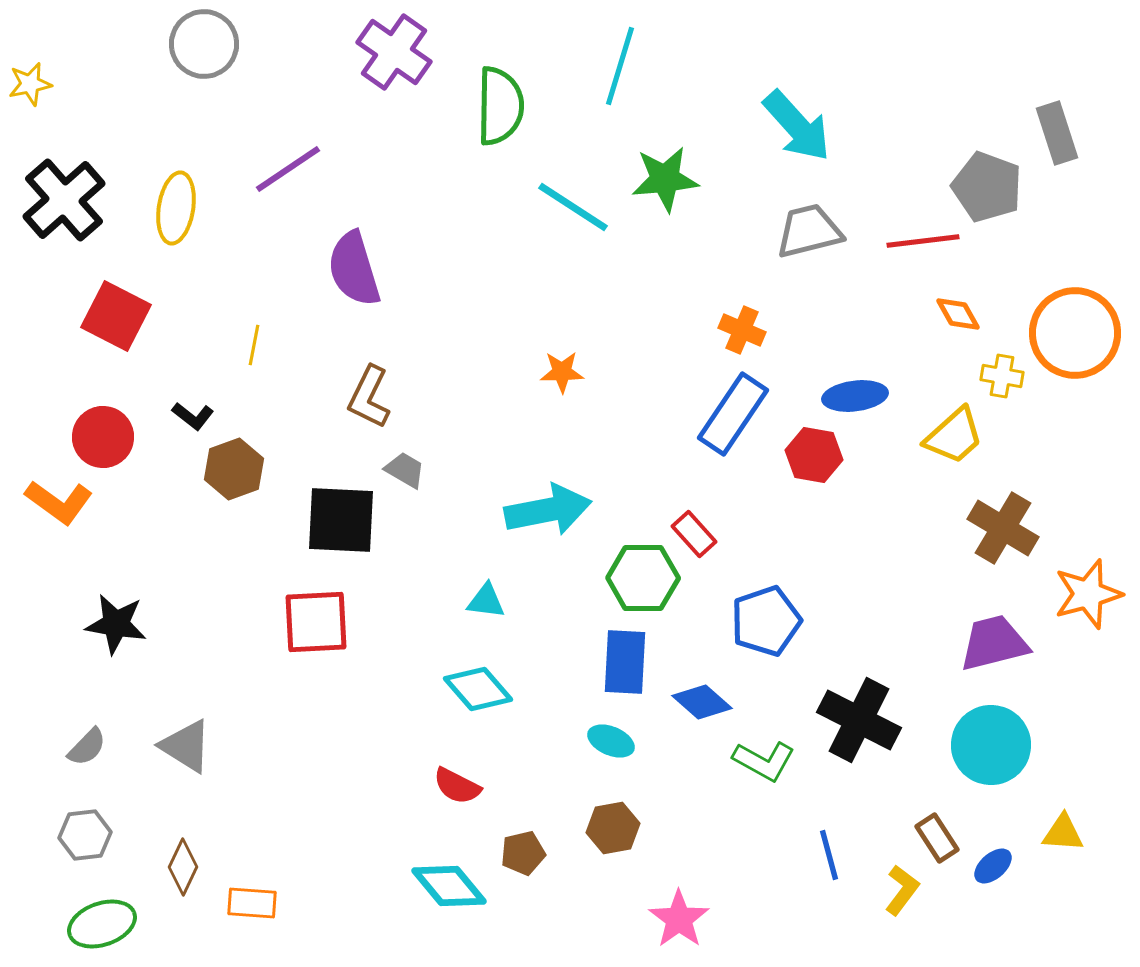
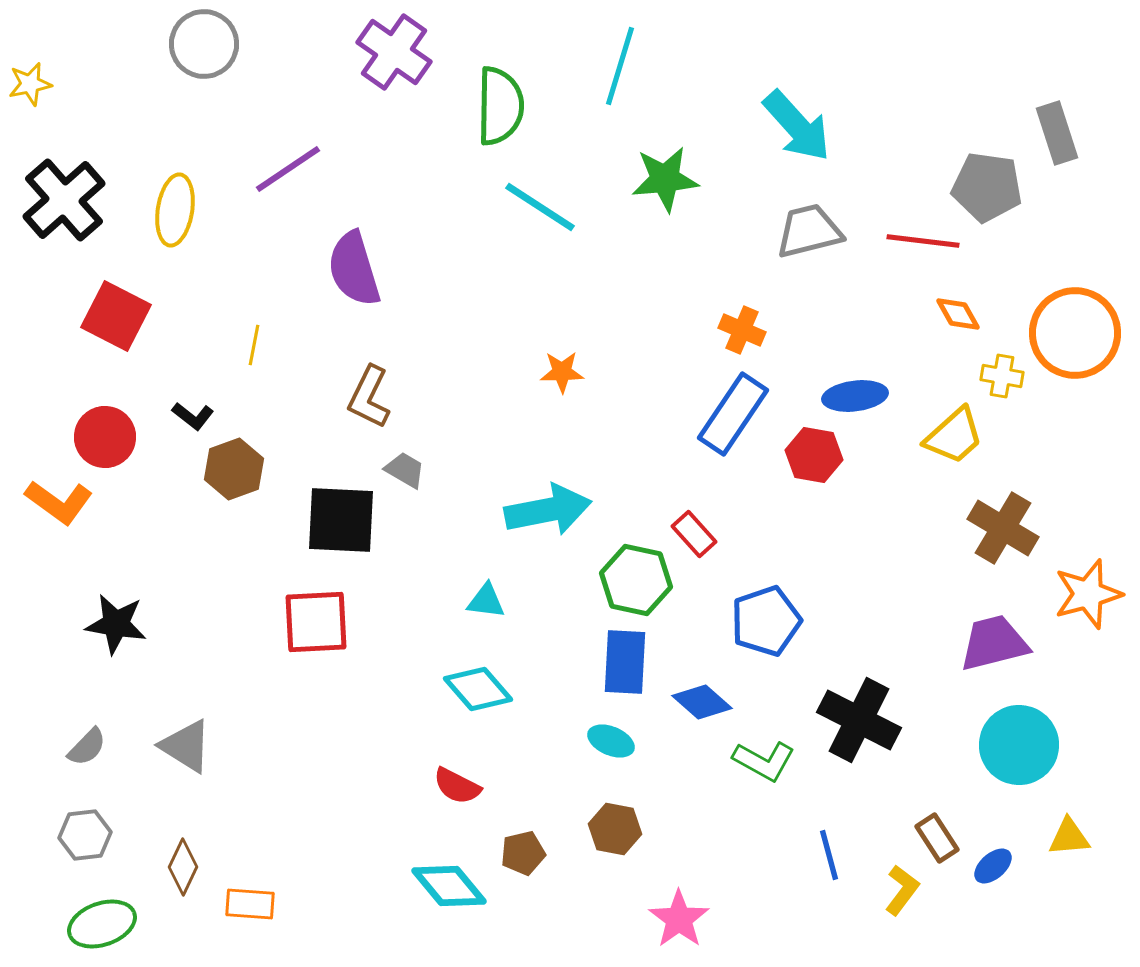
gray pentagon at (987, 187): rotated 12 degrees counterclockwise
cyan line at (573, 207): moved 33 px left
yellow ellipse at (176, 208): moved 1 px left, 2 px down
red line at (923, 241): rotated 14 degrees clockwise
red circle at (103, 437): moved 2 px right
green hexagon at (643, 578): moved 7 px left, 2 px down; rotated 12 degrees clockwise
cyan circle at (991, 745): moved 28 px right
brown hexagon at (613, 828): moved 2 px right, 1 px down; rotated 21 degrees clockwise
yellow triangle at (1063, 833): moved 6 px right, 4 px down; rotated 9 degrees counterclockwise
orange rectangle at (252, 903): moved 2 px left, 1 px down
